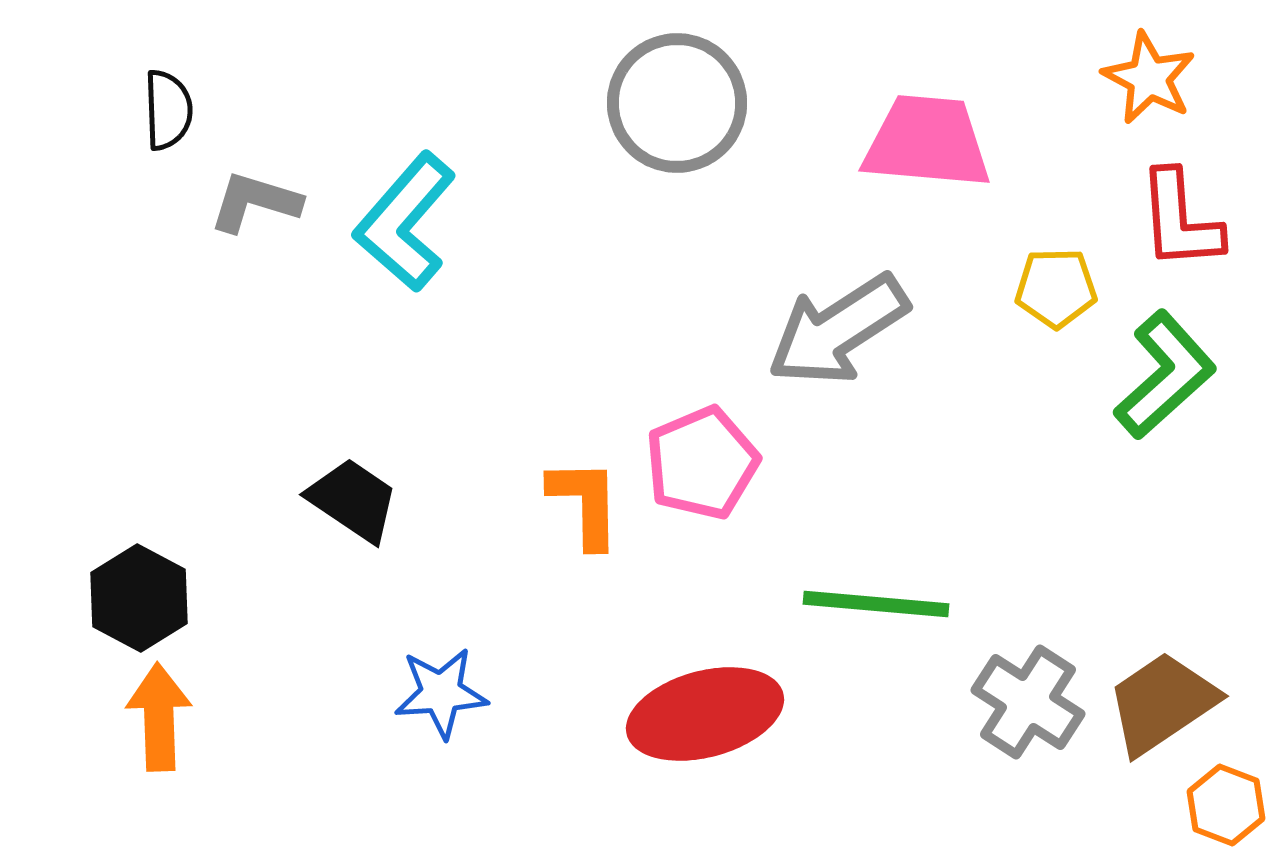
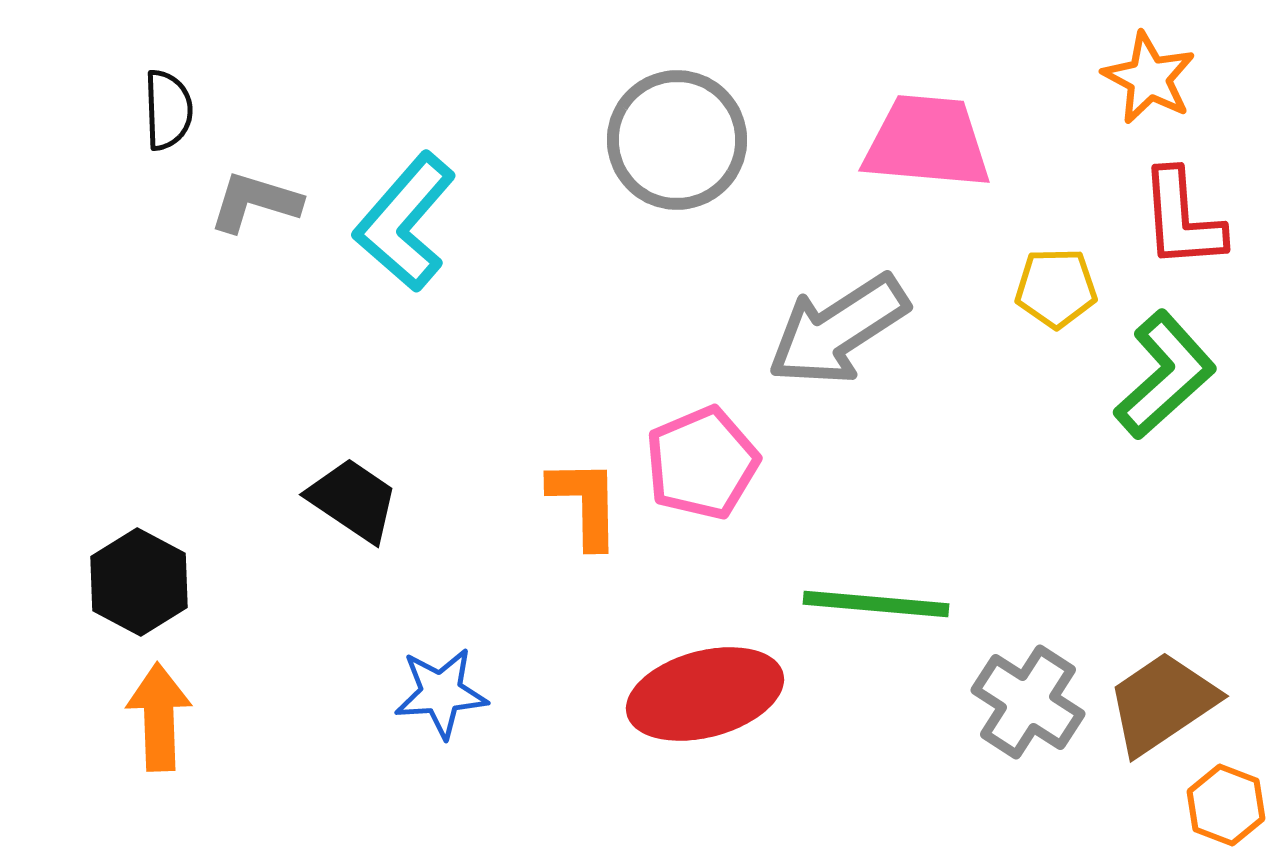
gray circle: moved 37 px down
red L-shape: moved 2 px right, 1 px up
black hexagon: moved 16 px up
red ellipse: moved 20 px up
